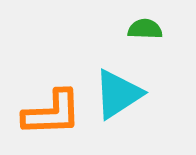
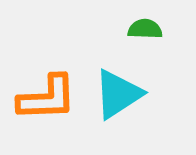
orange L-shape: moved 5 px left, 15 px up
